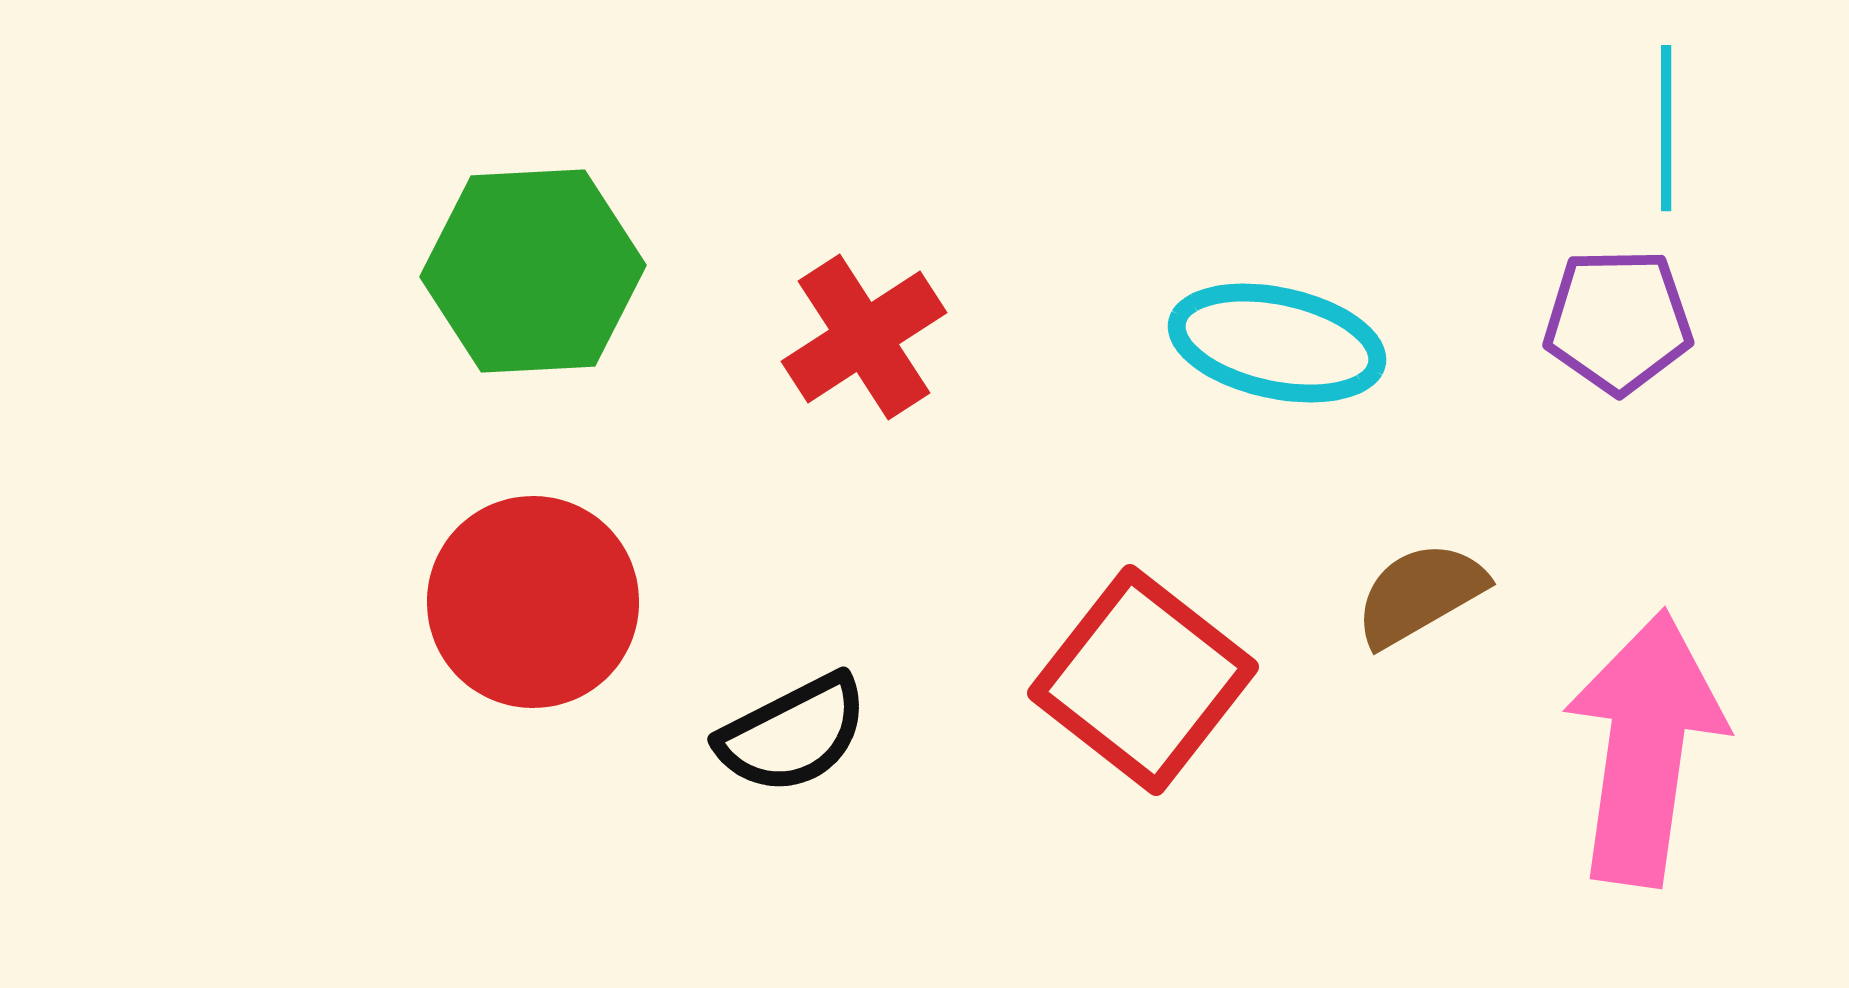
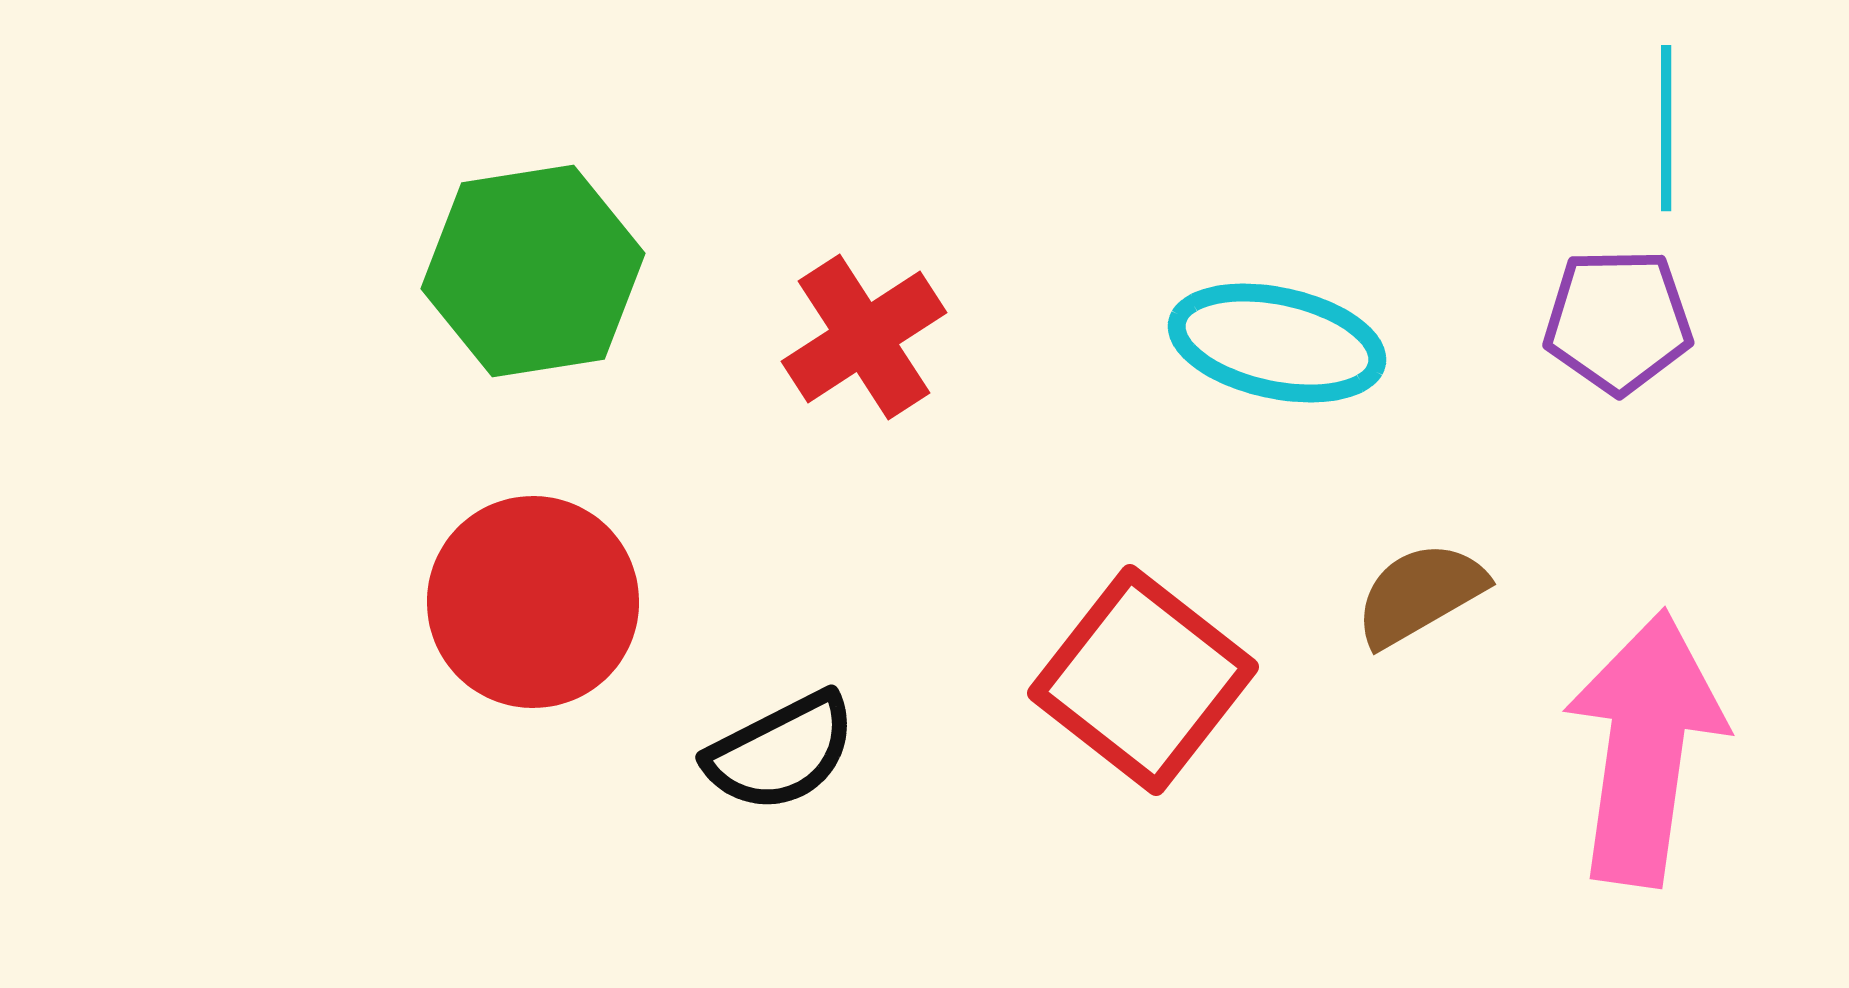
green hexagon: rotated 6 degrees counterclockwise
black semicircle: moved 12 px left, 18 px down
